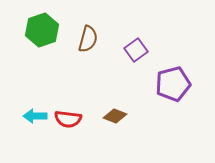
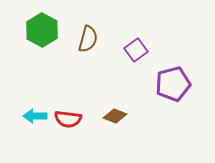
green hexagon: rotated 12 degrees counterclockwise
